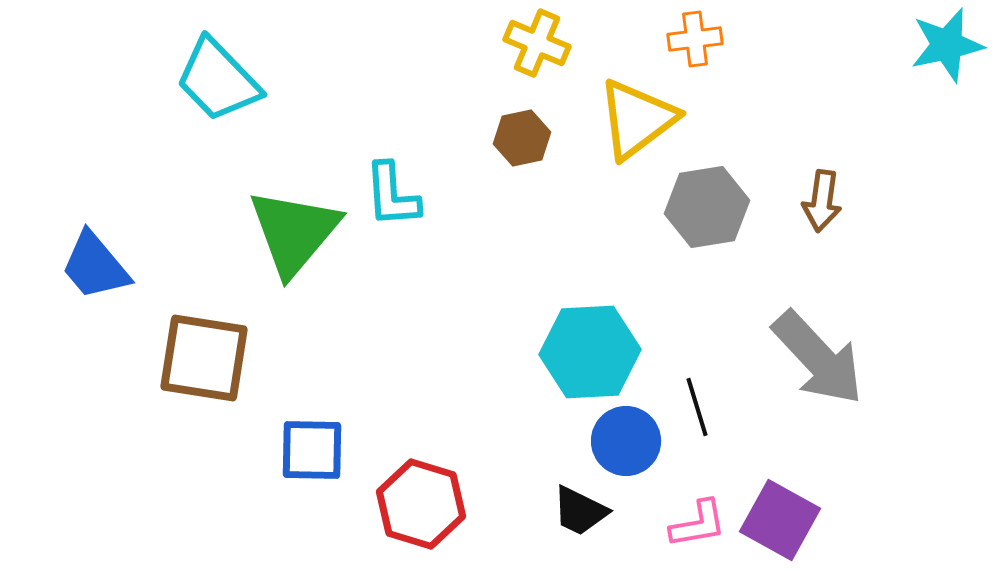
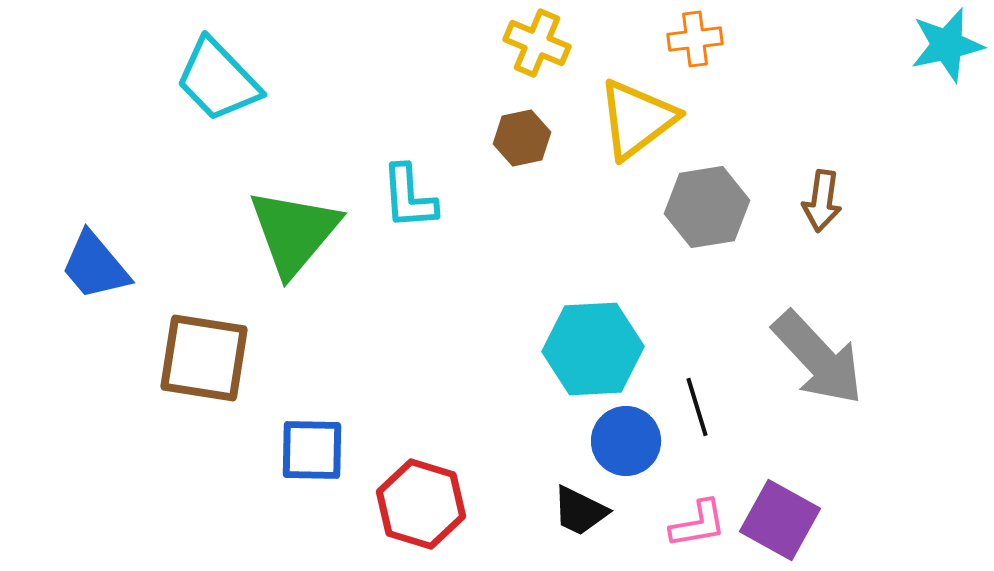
cyan L-shape: moved 17 px right, 2 px down
cyan hexagon: moved 3 px right, 3 px up
